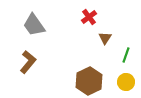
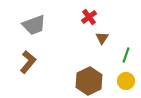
gray trapezoid: rotated 75 degrees counterclockwise
brown triangle: moved 3 px left
yellow circle: moved 1 px up
